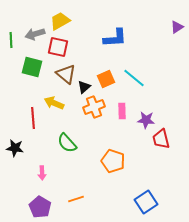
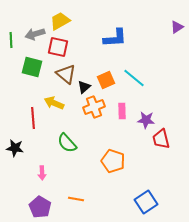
orange square: moved 1 px down
orange line: rotated 28 degrees clockwise
